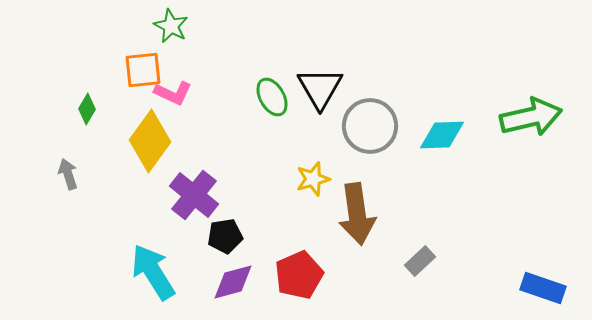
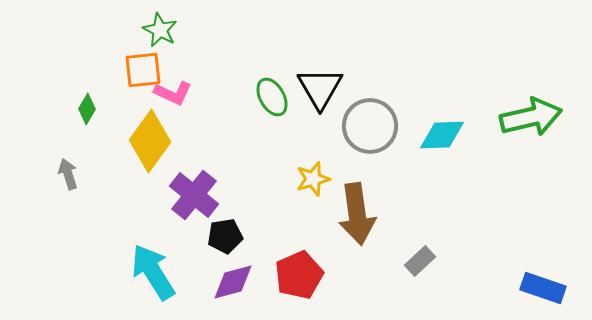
green star: moved 11 px left, 4 px down
